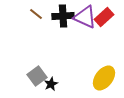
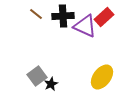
purple triangle: moved 9 px down
yellow ellipse: moved 2 px left, 1 px up
